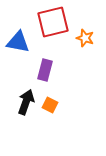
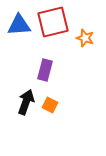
blue triangle: moved 1 px right, 17 px up; rotated 15 degrees counterclockwise
